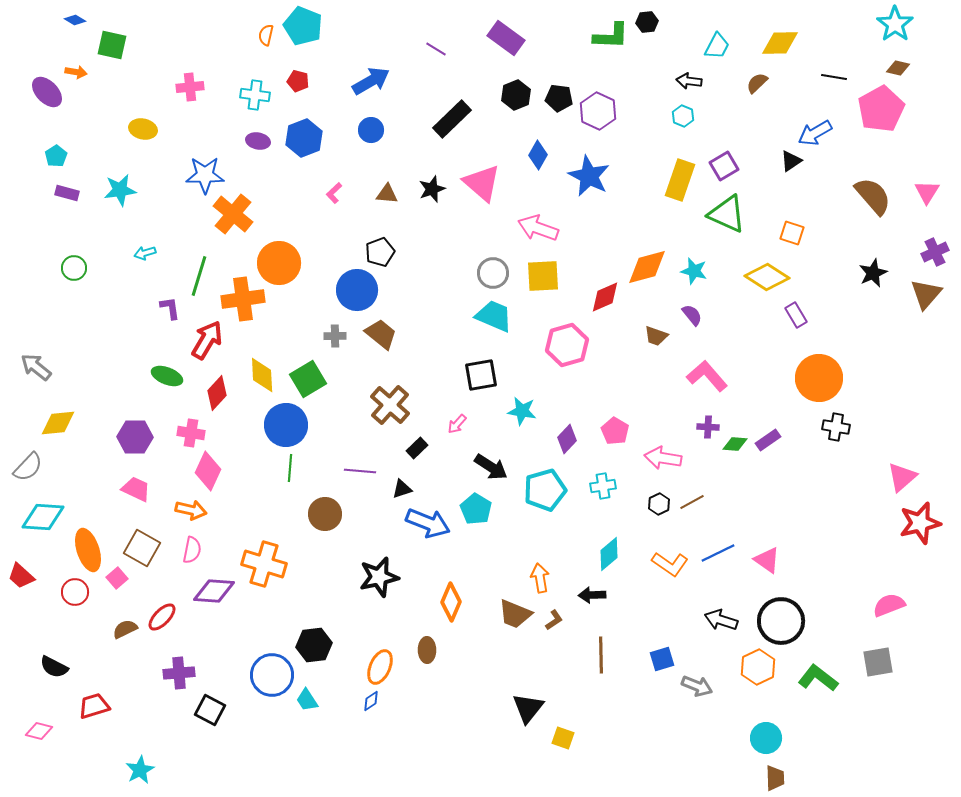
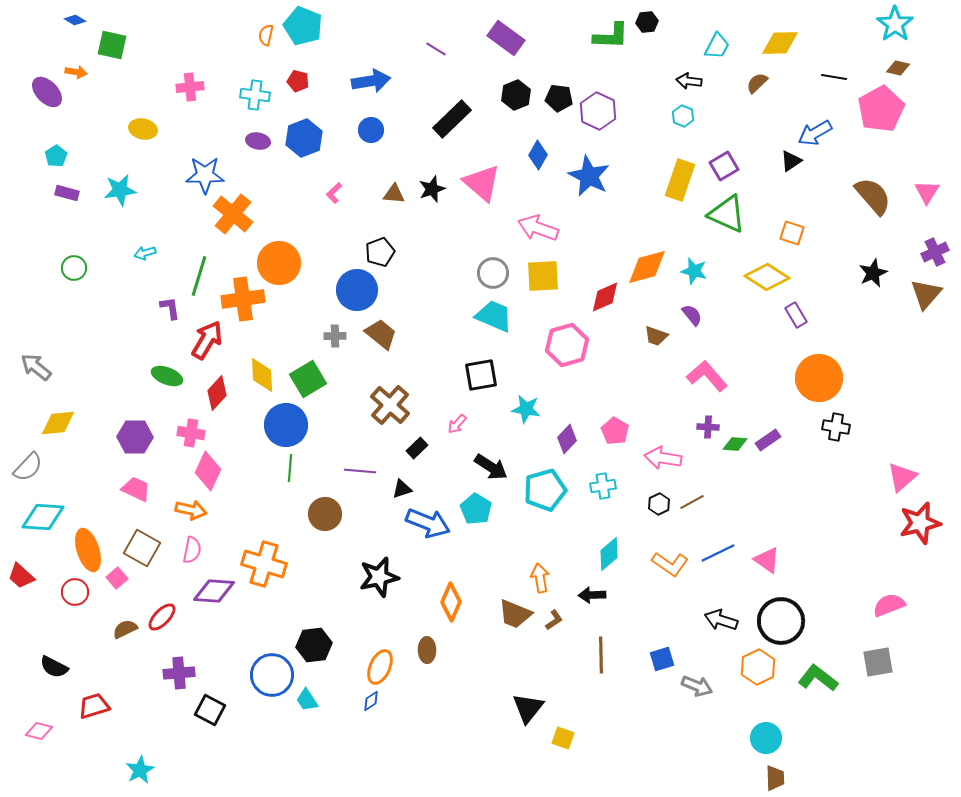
blue arrow at (371, 81): rotated 21 degrees clockwise
brown triangle at (387, 194): moved 7 px right
cyan star at (522, 411): moved 4 px right, 2 px up
